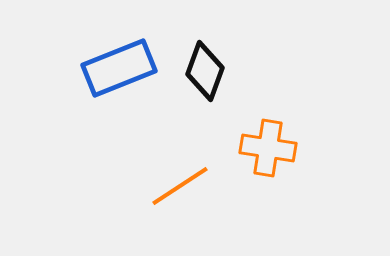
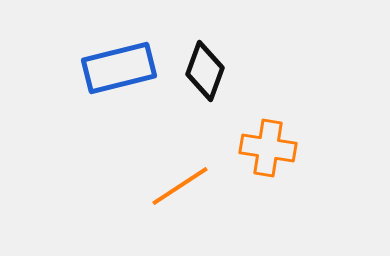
blue rectangle: rotated 8 degrees clockwise
